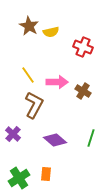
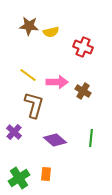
brown star: rotated 24 degrees counterclockwise
yellow line: rotated 18 degrees counterclockwise
brown L-shape: rotated 12 degrees counterclockwise
purple cross: moved 1 px right, 2 px up
green line: rotated 12 degrees counterclockwise
